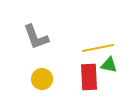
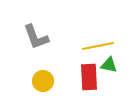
yellow line: moved 2 px up
yellow circle: moved 1 px right, 2 px down
